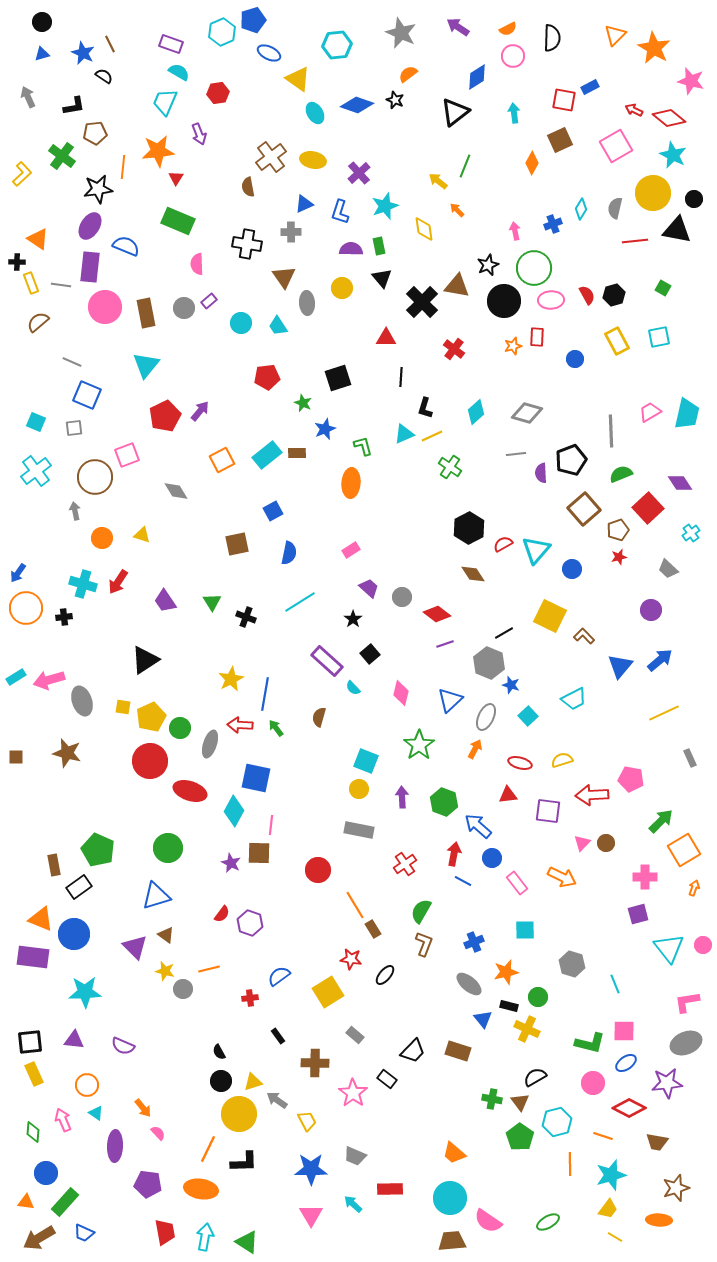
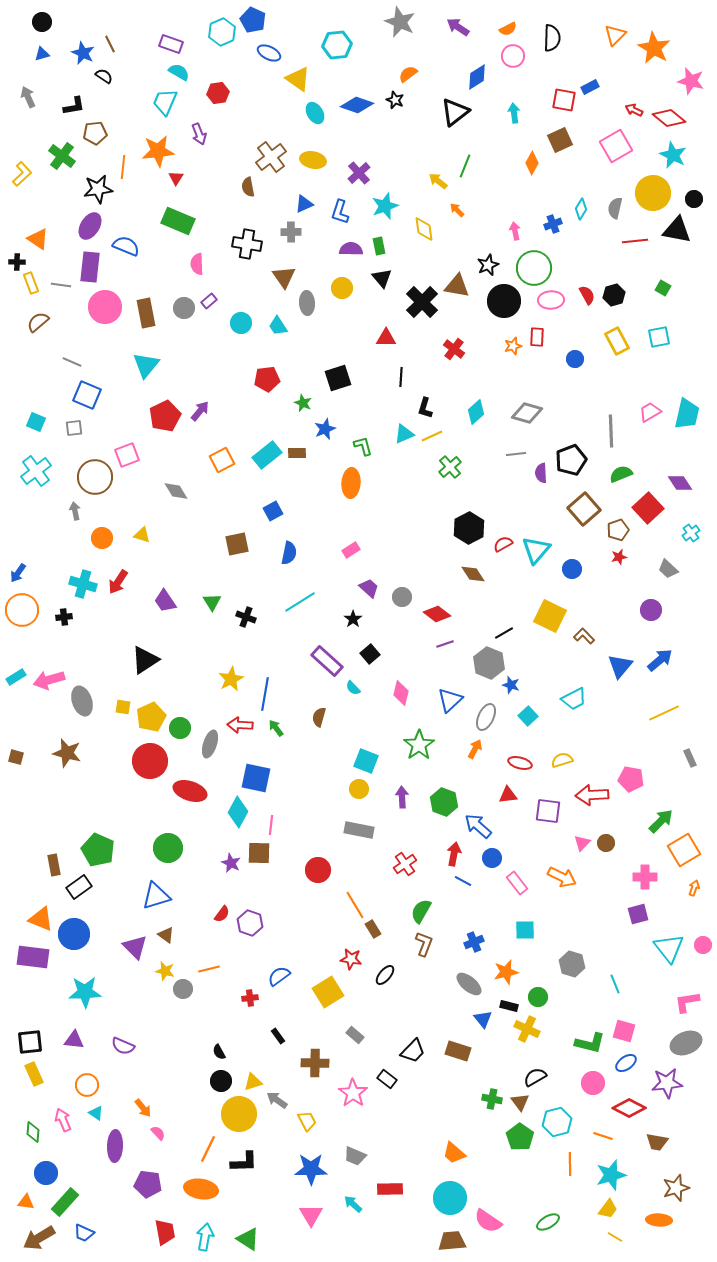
blue pentagon at (253, 20): rotated 30 degrees counterclockwise
gray star at (401, 33): moved 1 px left, 11 px up
red pentagon at (267, 377): moved 2 px down
green cross at (450, 467): rotated 15 degrees clockwise
orange circle at (26, 608): moved 4 px left, 2 px down
brown square at (16, 757): rotated 14 degrees clockwise
cyan diamond at (234, 811): moved 4 px right, 1 px down
pink square at (624, 1031): rotated 15 degrees clockwise
green triangle at (247, 1242): moved 1 px right, 3 px up
